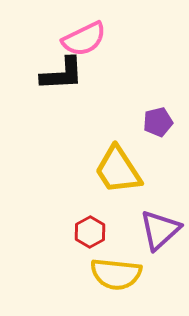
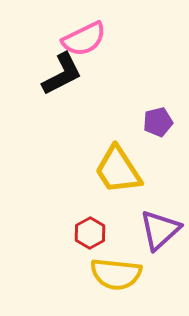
black L-shape: rotated 24 degrees counterclockwise
red hexagon: moved 1 px down
